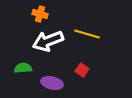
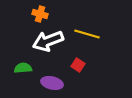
red square: moved 4 px left, 5 px up
